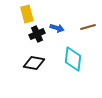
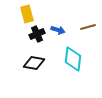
blue arrow: moved 1 px right, 2 px down
